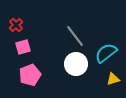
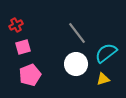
red cross: rotated 16 degrees clockwise
gray line: moved 2 px right, 3 px up
yellow triangle: moved 10 px left
